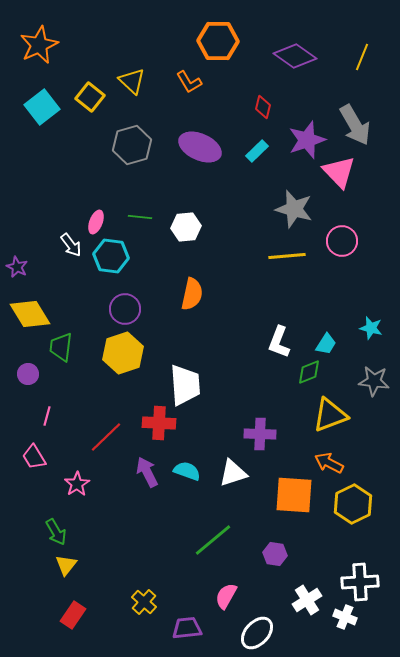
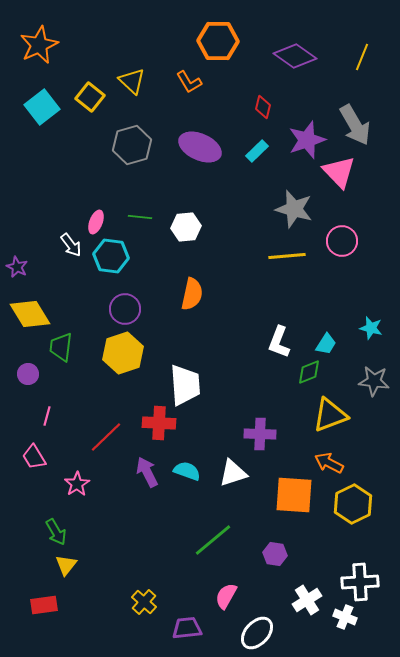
red rectangle at (73, 615): moved 29 px left, 10 px up; rotated 48 degrees clockwise
